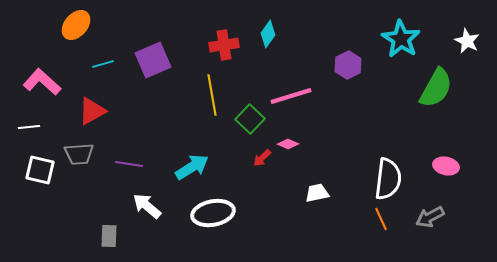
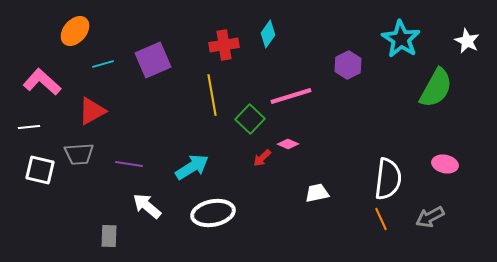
orange ellipse: moved 1 px left, 6 px down
pink ellipse: moved 1 px left, 2 px up
